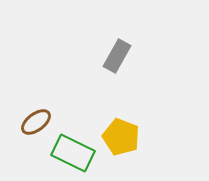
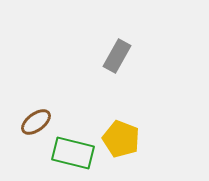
yellow pentagon: moved 2 px down
green rectangle: rotated 12 degrees counterclockwise
